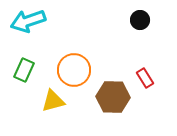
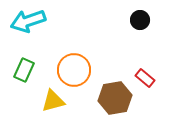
red rectangle: rotated 18 degrees counterclockwise
brown hexagon: moved 2 px right, 1 px down; rotated 12 degrees counterclockwise
